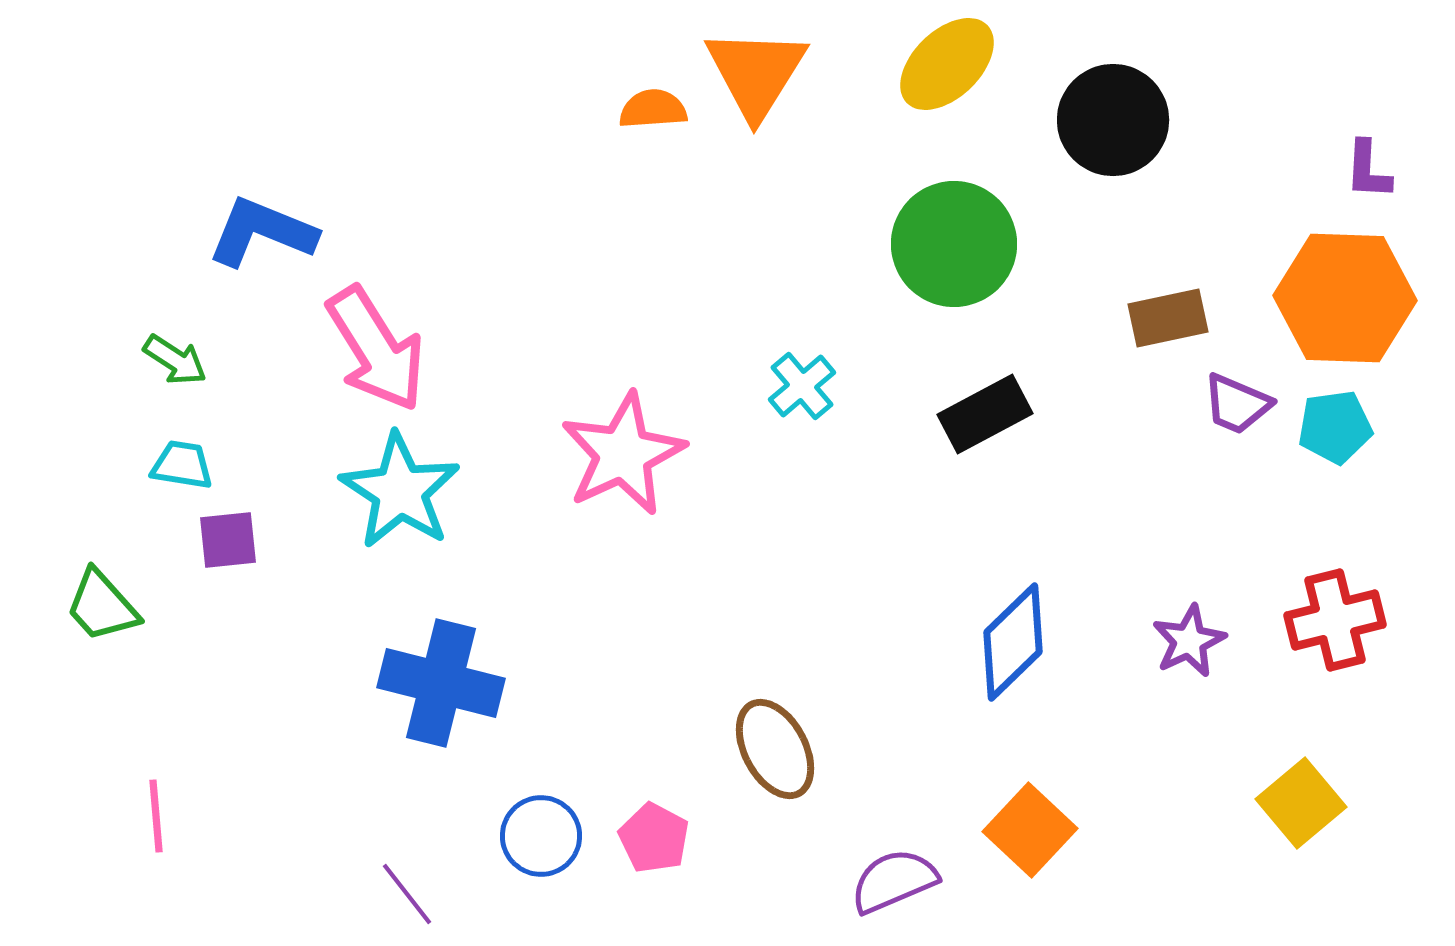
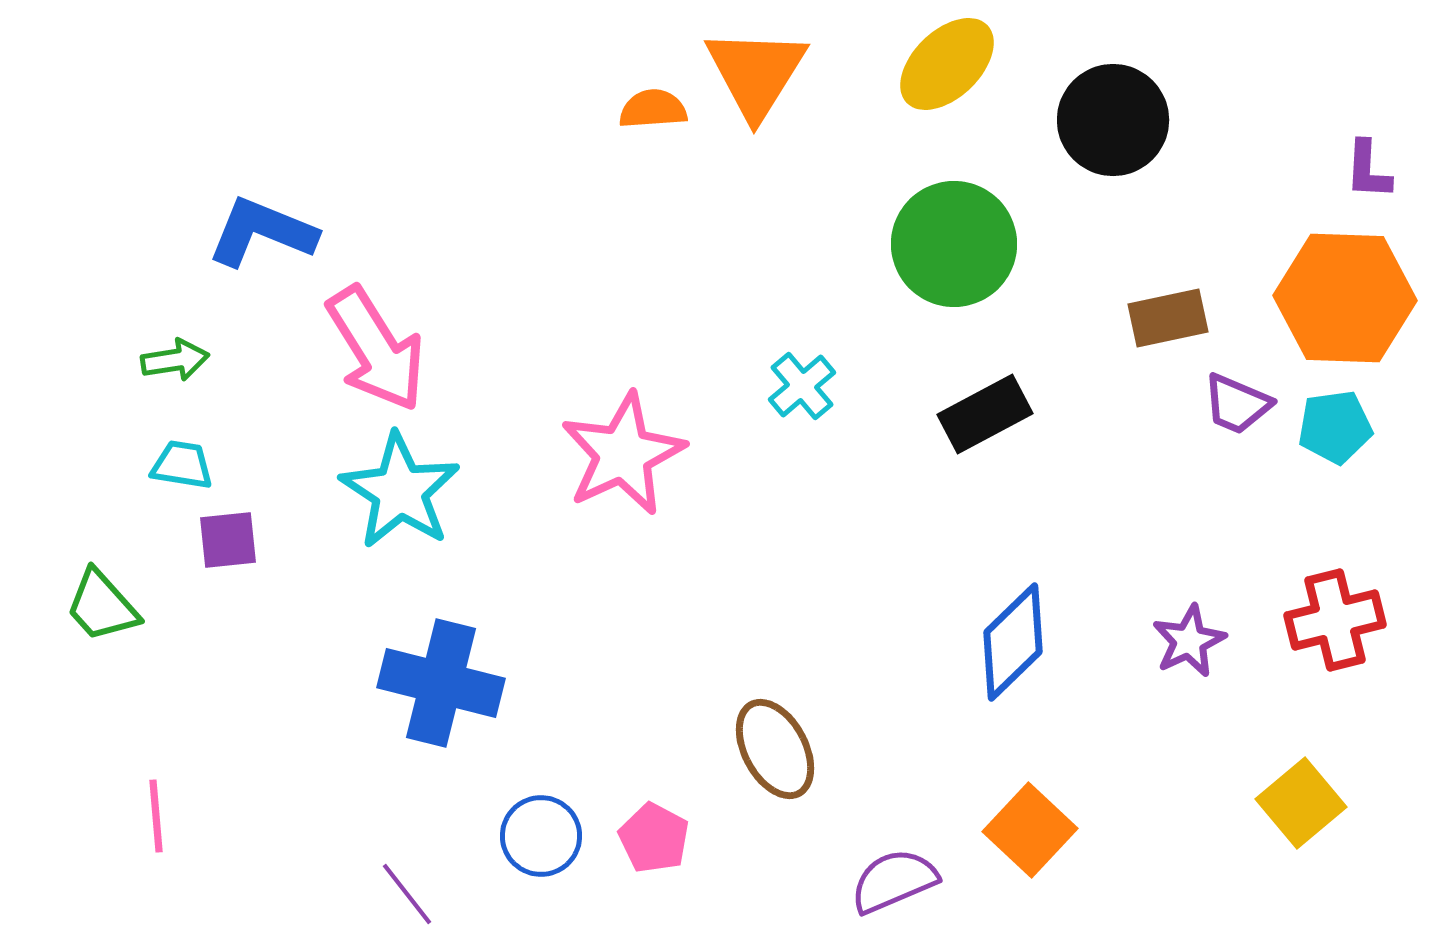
green arrow: rotated 42 degrees counterclockwise
